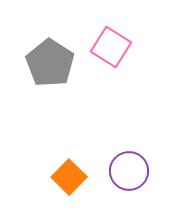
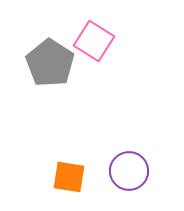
pink square: moved 17 px left, 6 px up
orange square: rotated 36 degrees counterclockwise
